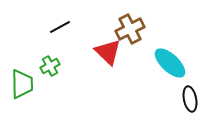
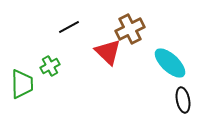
black line: moved 9 px right
black ellipse: moved 7 px left, 1 px down
